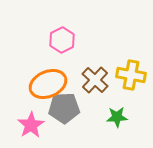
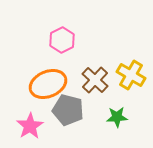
yellow cross: rotated 20 degrees clockwise
gray pentagon: moved 4 px right, 2 px down; rotated 16 degrees clockwise
pink star: moved 1 px left, 1 px down
